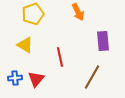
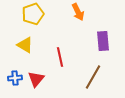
brown line: moved 1 px right
